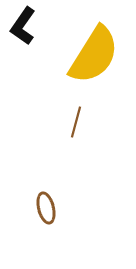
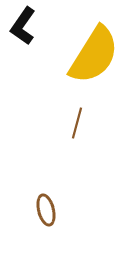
brown line: moved 1 px right, 1 px down
brown ellipse: moved 2 px down
